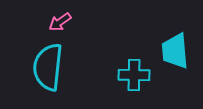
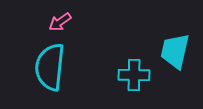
cyan trapezoid: rotated 18 degrees clockwise
cyan semicircle: moved 2 px right
